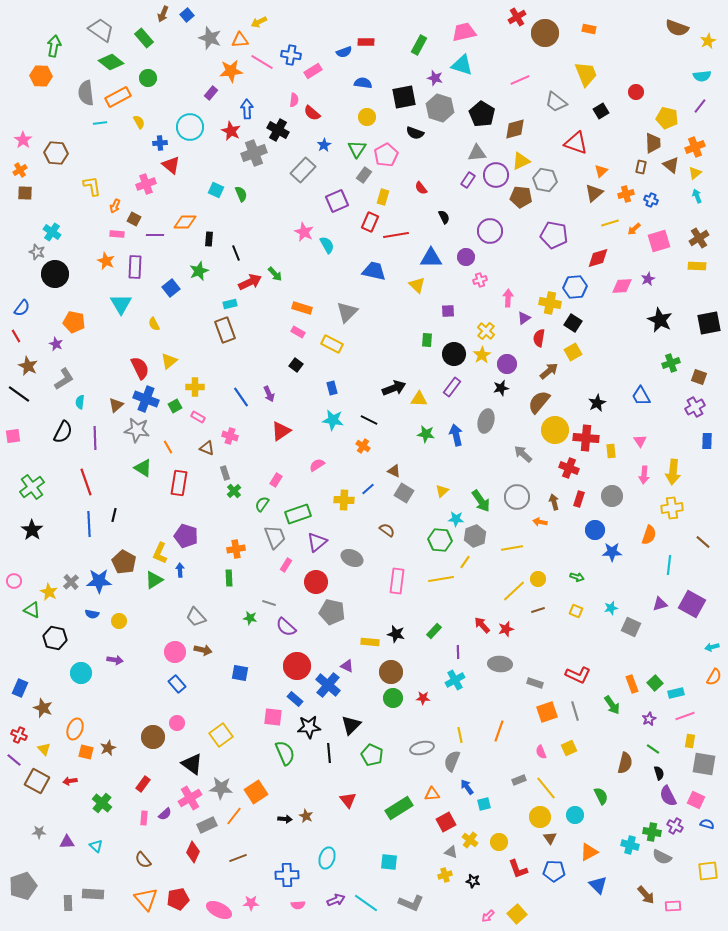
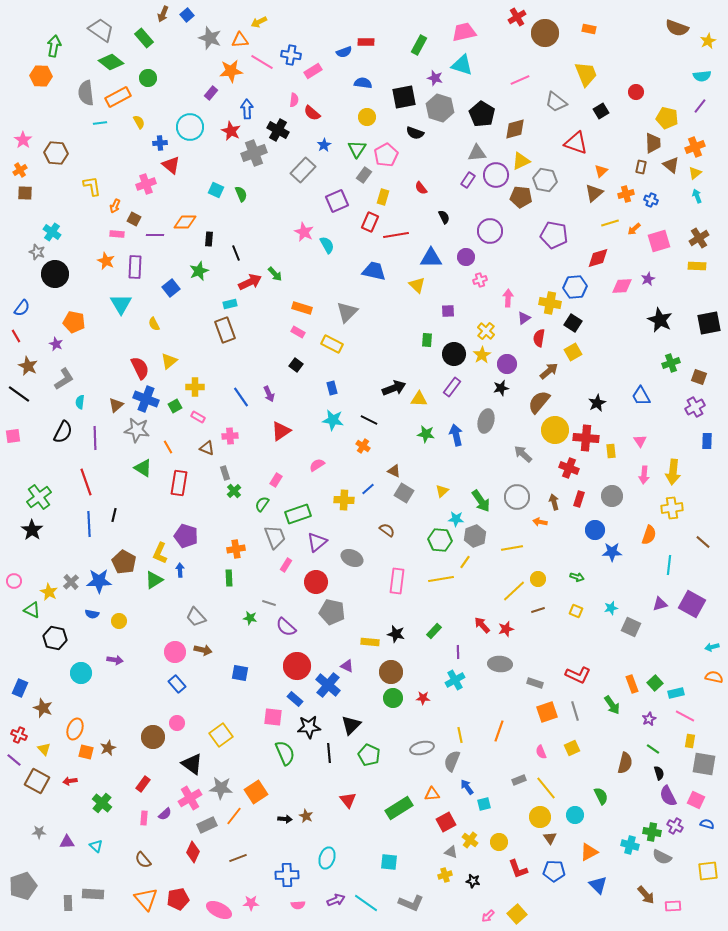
pink cross at (230, 436): rotated 21 degrees counterclockwise
green cross at (32, 487): moved 7 px right, 10 px down
orange semicircle at (714, 677): rotated 108 degrees counterclockwise
pink line at (685, 716): rotated 48 degrees clockwise
yellow square at (569, 748): moved 3 px right
green pentagon at (372, 755): moved 3 px left
